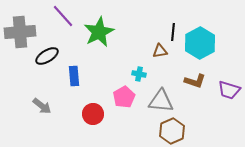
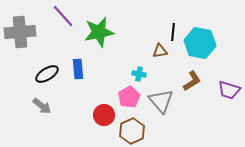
green star: rotated 16 degrees clockwise
cyan hexagon: rotated 20 degrees counterclockwise
black ellipse: moved 18 px down
blue rectangle: moved 4 px right, 7 px up
brown L-shape: moved 3 px left; rotated 50 degrees counterclockwise
pink pentagon: moved 5 px right
gray triangle: rotated 44 degrees clockwise
red circle: moved 11 px right, 1 px down
brown hexagon: moved 40 px left
